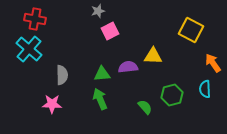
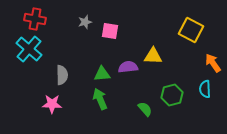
gray star: moved 13 px left, 11 px down
pink square: rotated 36 degrees clockwise
green semicircle: moved 2 px down
